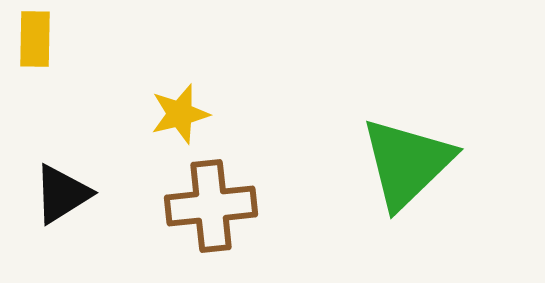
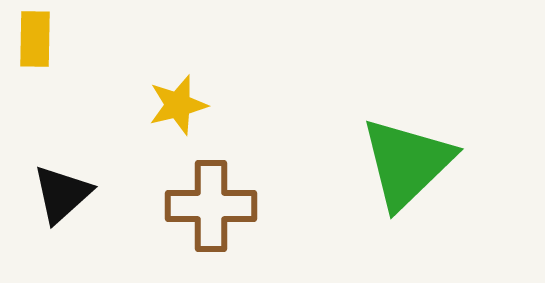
yellow star: moved 2 px left, 9 px up
black triangle: rotated 10 degrees counterclockwise
brown cross: rotated 6 degrees clockwise
